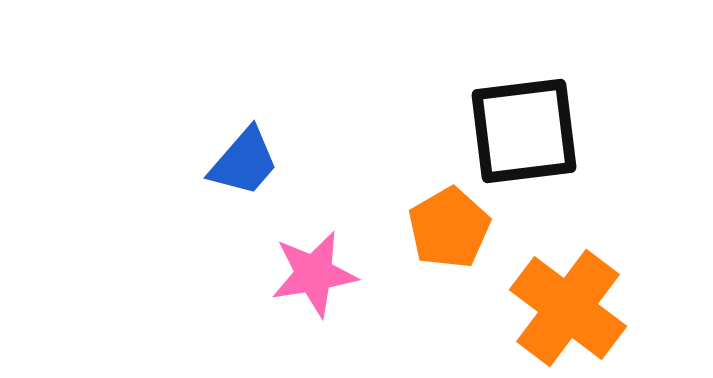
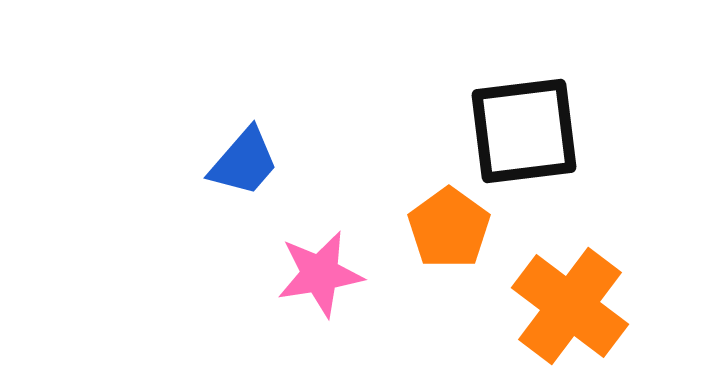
orange pentagon: rotated 6 degrees counterclockwise
pink star: moved 6 px right
orange cross: moved 2 px right, 2 px up
